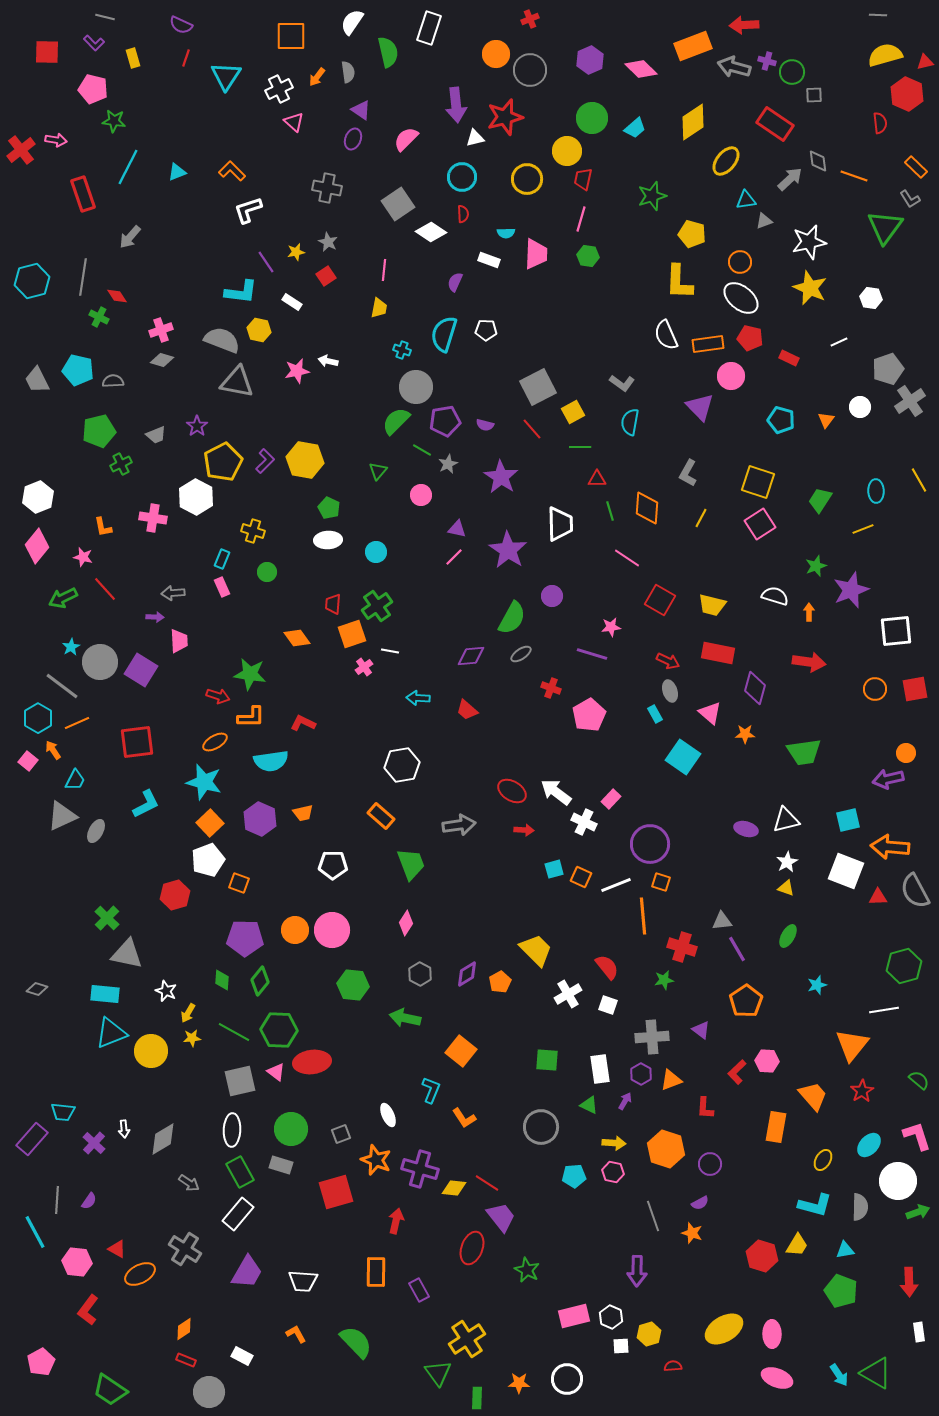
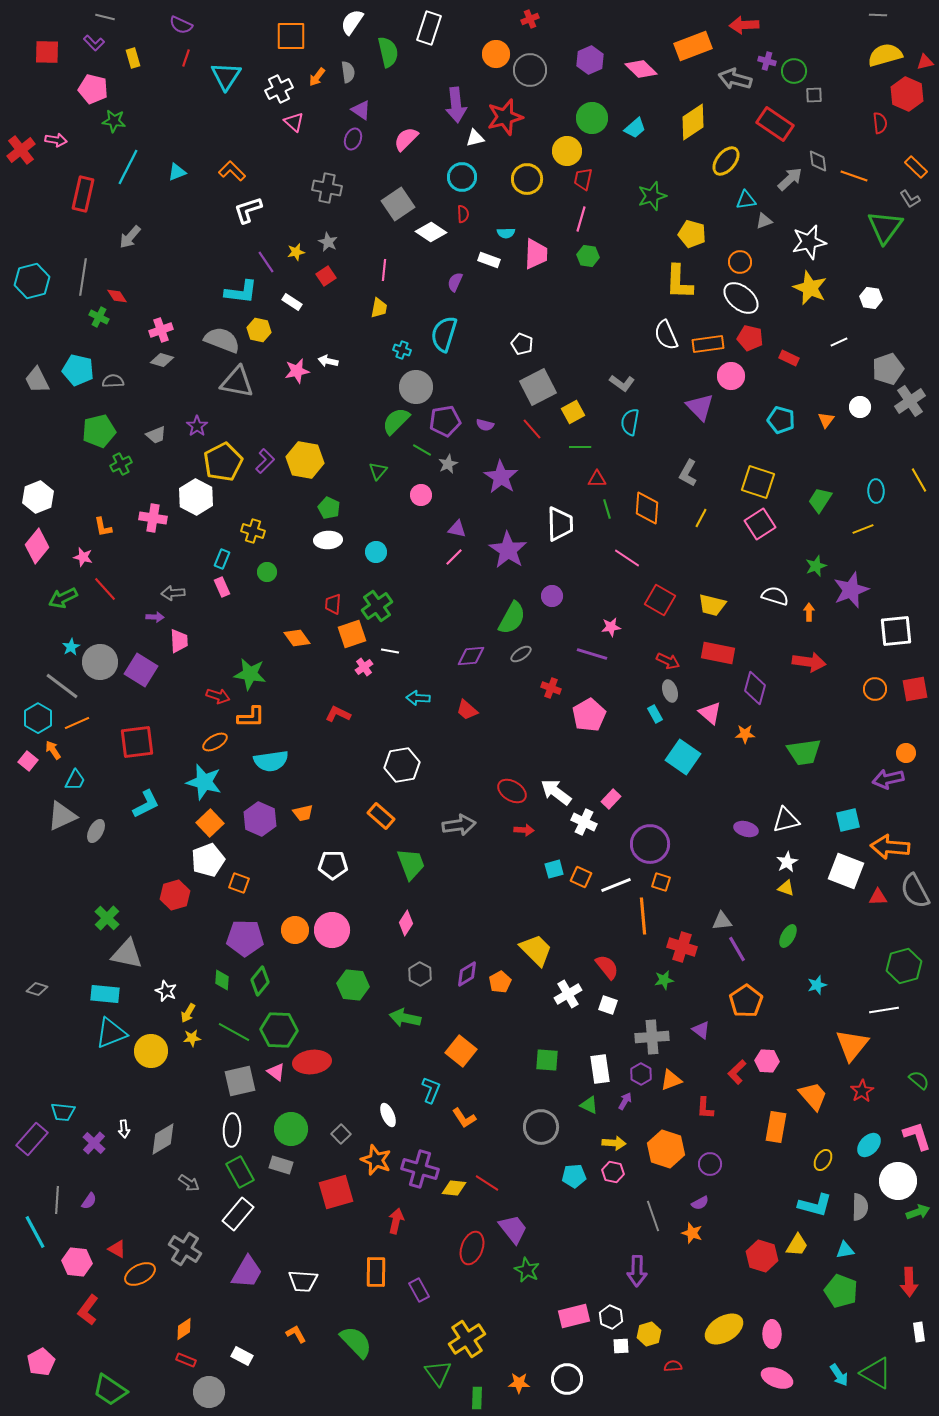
gray arrow at (734, 67): moved 1 px right, 12 px down
green circle at (792, 72): moved 2 px right, 1 px up
red rectangle at (83, 194): rotated 32 degrees clockwise
white pentagon at (486, 330): moved 36 px right, 14 px down; rotated 20 degrees clockwise
green line at (610, 511): moved 3 px left, 2 px up
red L-shape at (303, 723): moved 35 px right, 9 px up
gray square at (341, 1134): rotated 24 degrees counterclockwise
purple trapezoid at (501, 1217): moved 12 px right, 12 px down
